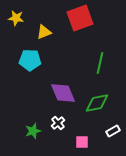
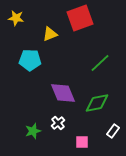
yellow triangle: moved 6 px right, 2 px down
green line: rotated 35 degrees clockwise
white rectangle: rotated 24 degrees counterclockwise
